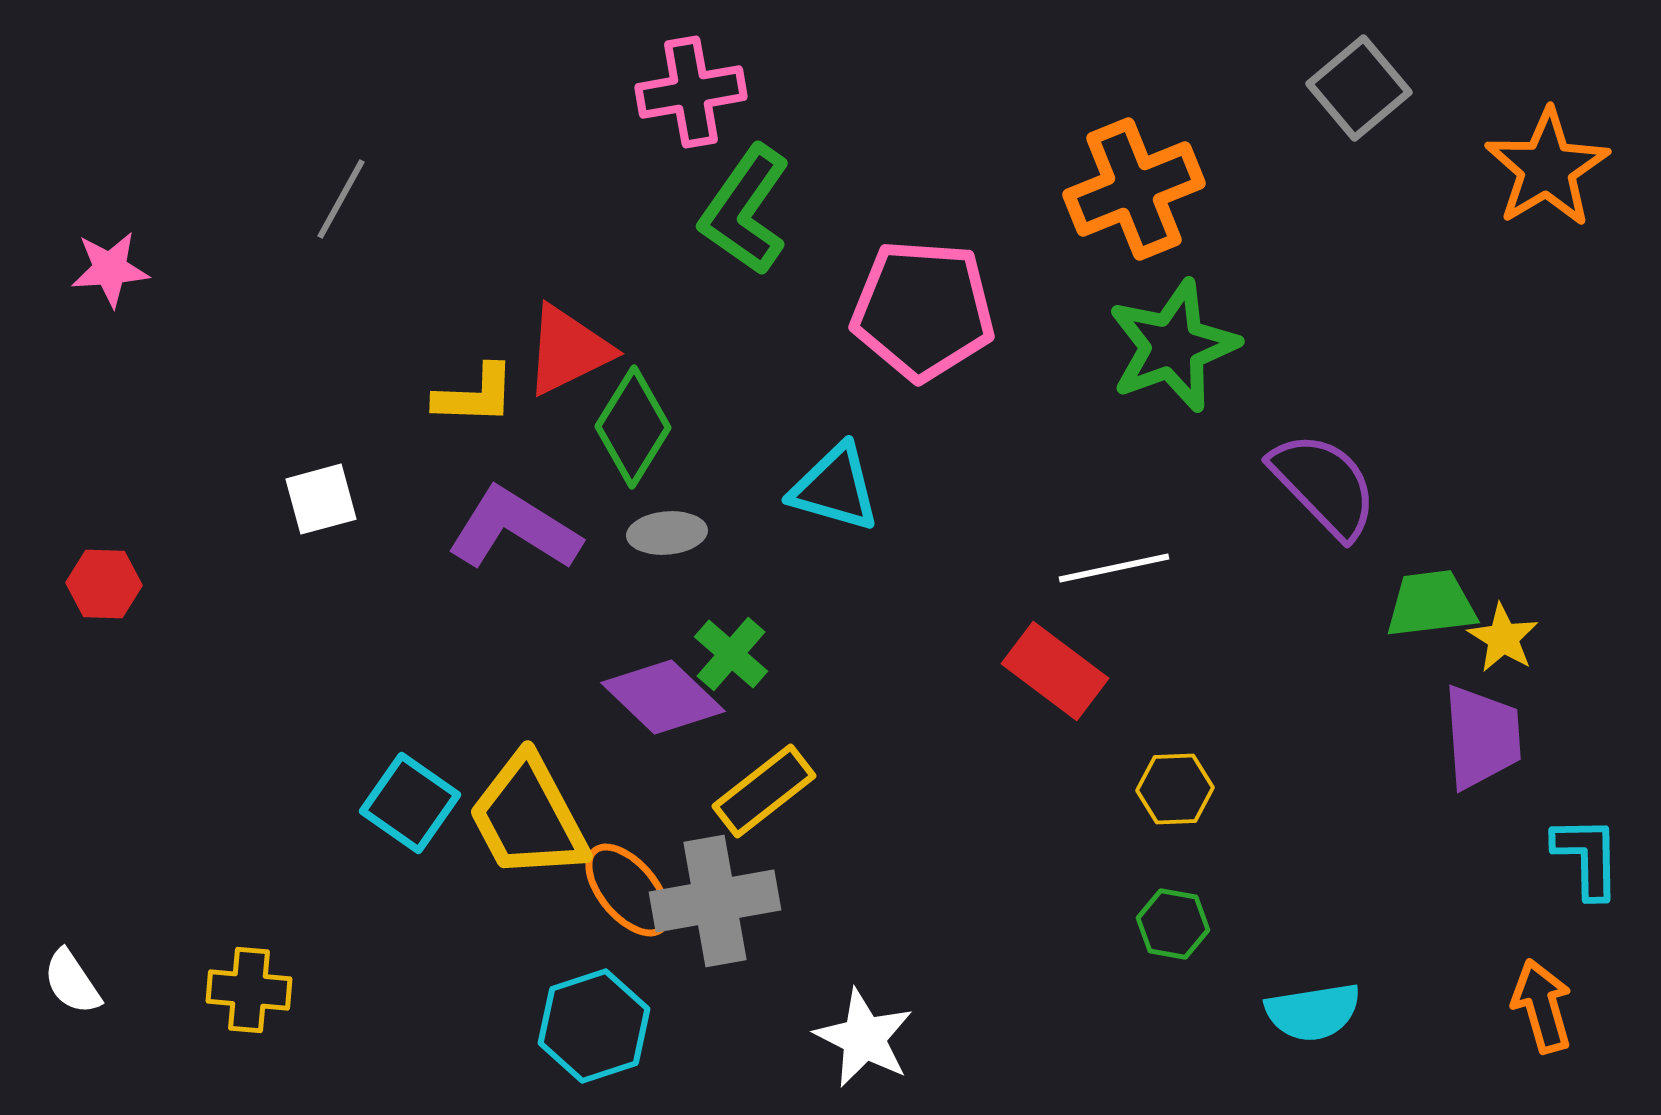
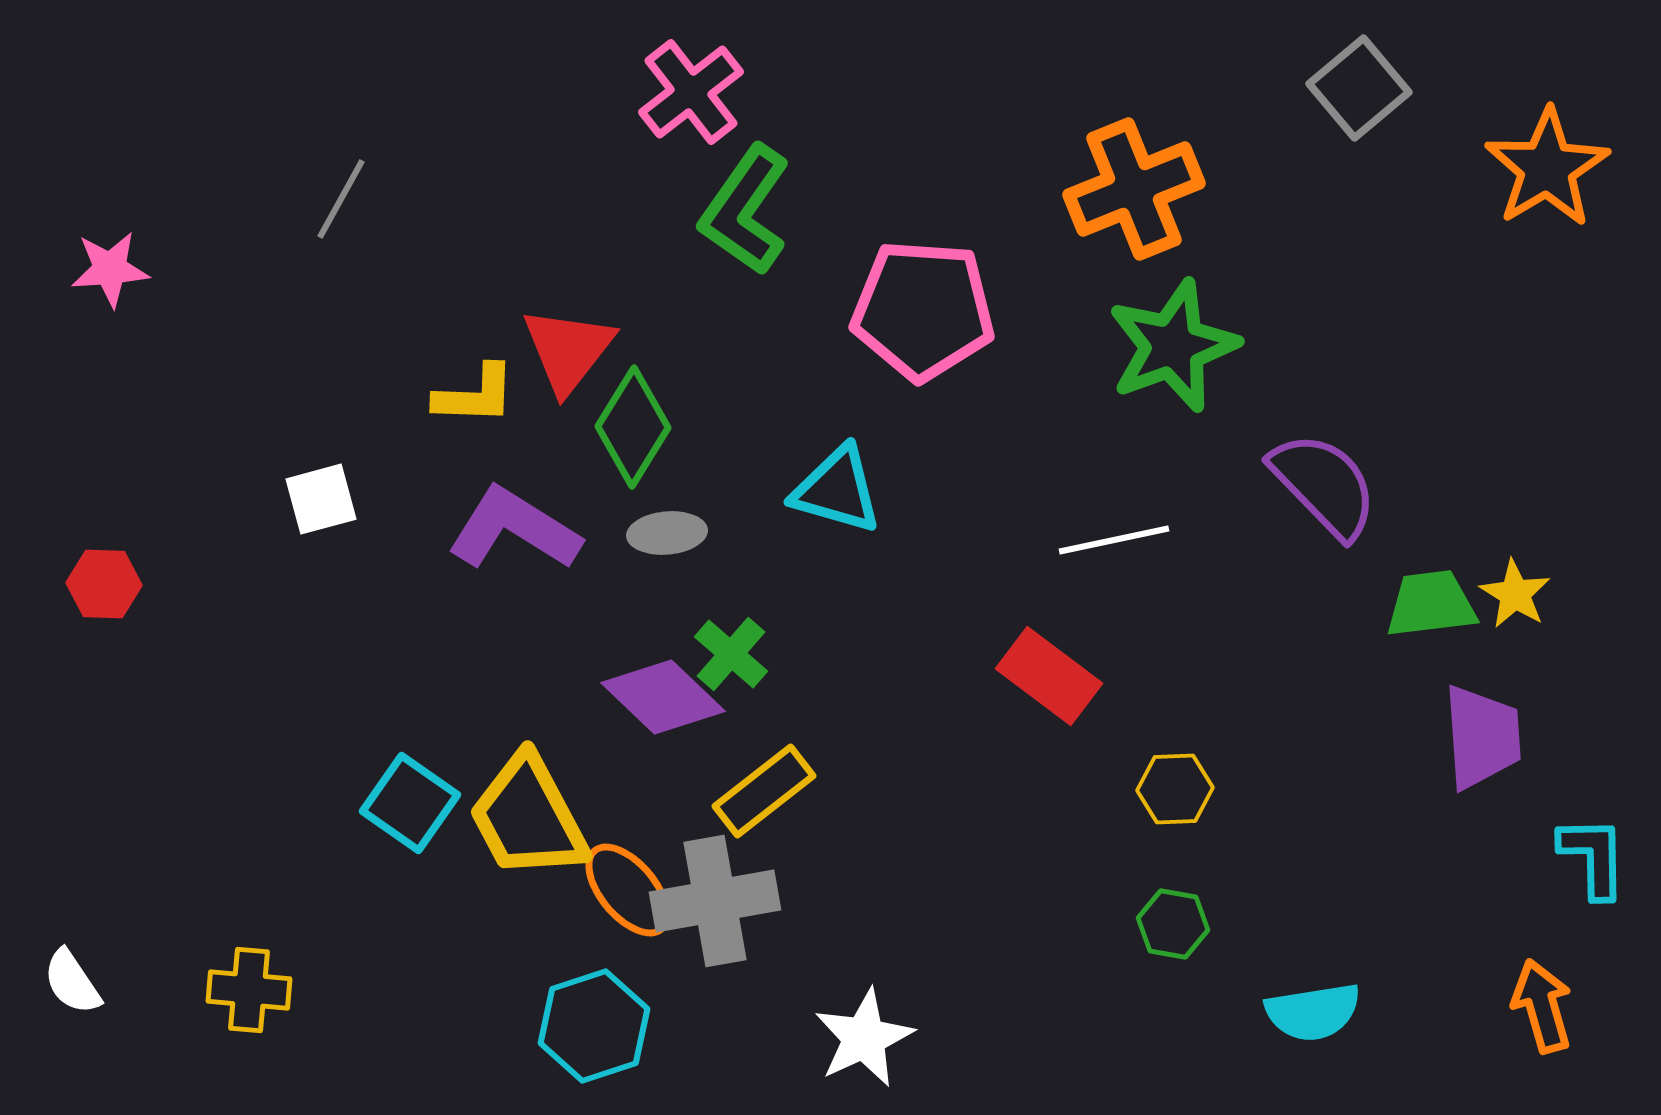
pink cross: rotated 28 degrees counterclockwise
red triangle: rotated 26 degrees counterclockwise
cyan triangle: moved 2 px right, 2 px down
white line: moved 28 px up
yellow star: moved 12 px right, 44 px up
red rectangle: moved 6 px left, 5 px down
cyan L-shape: moved 6 px right
white star: rotated 20 degrees clockwise
